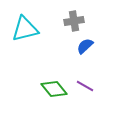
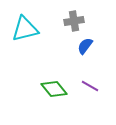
blue semicircle: rotated 12 degrees counterclockwise
purple line: moved 5 px right
